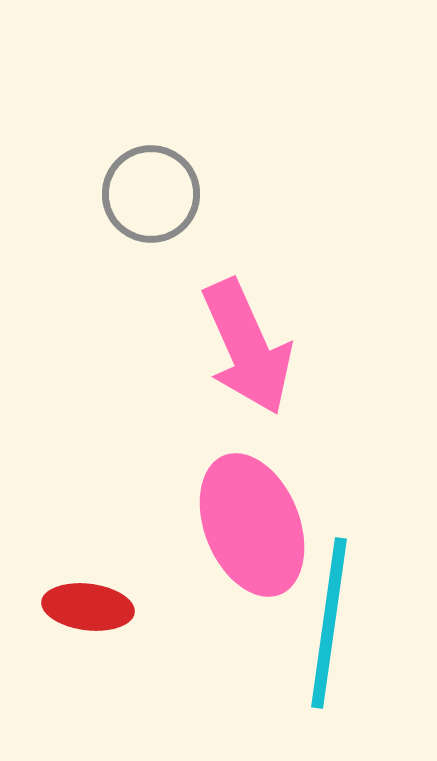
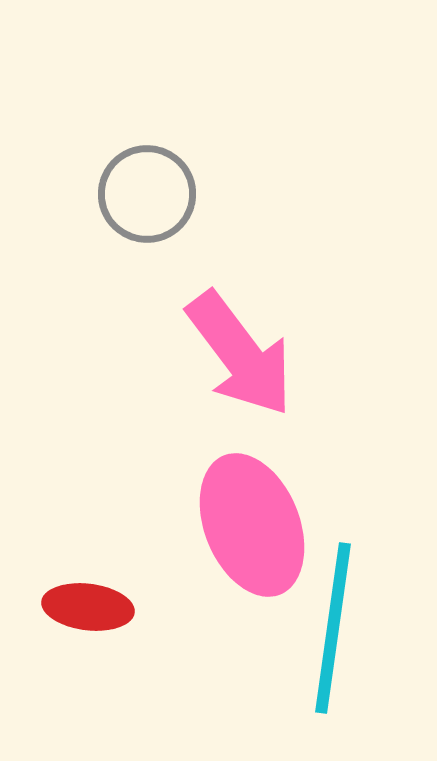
gray circle: moved 4 px left
pink arrow: moved 7 px left, 7 px down; rotated 13 degrees counterclockwise
cyan line: moved 4 px right, 5 px down
